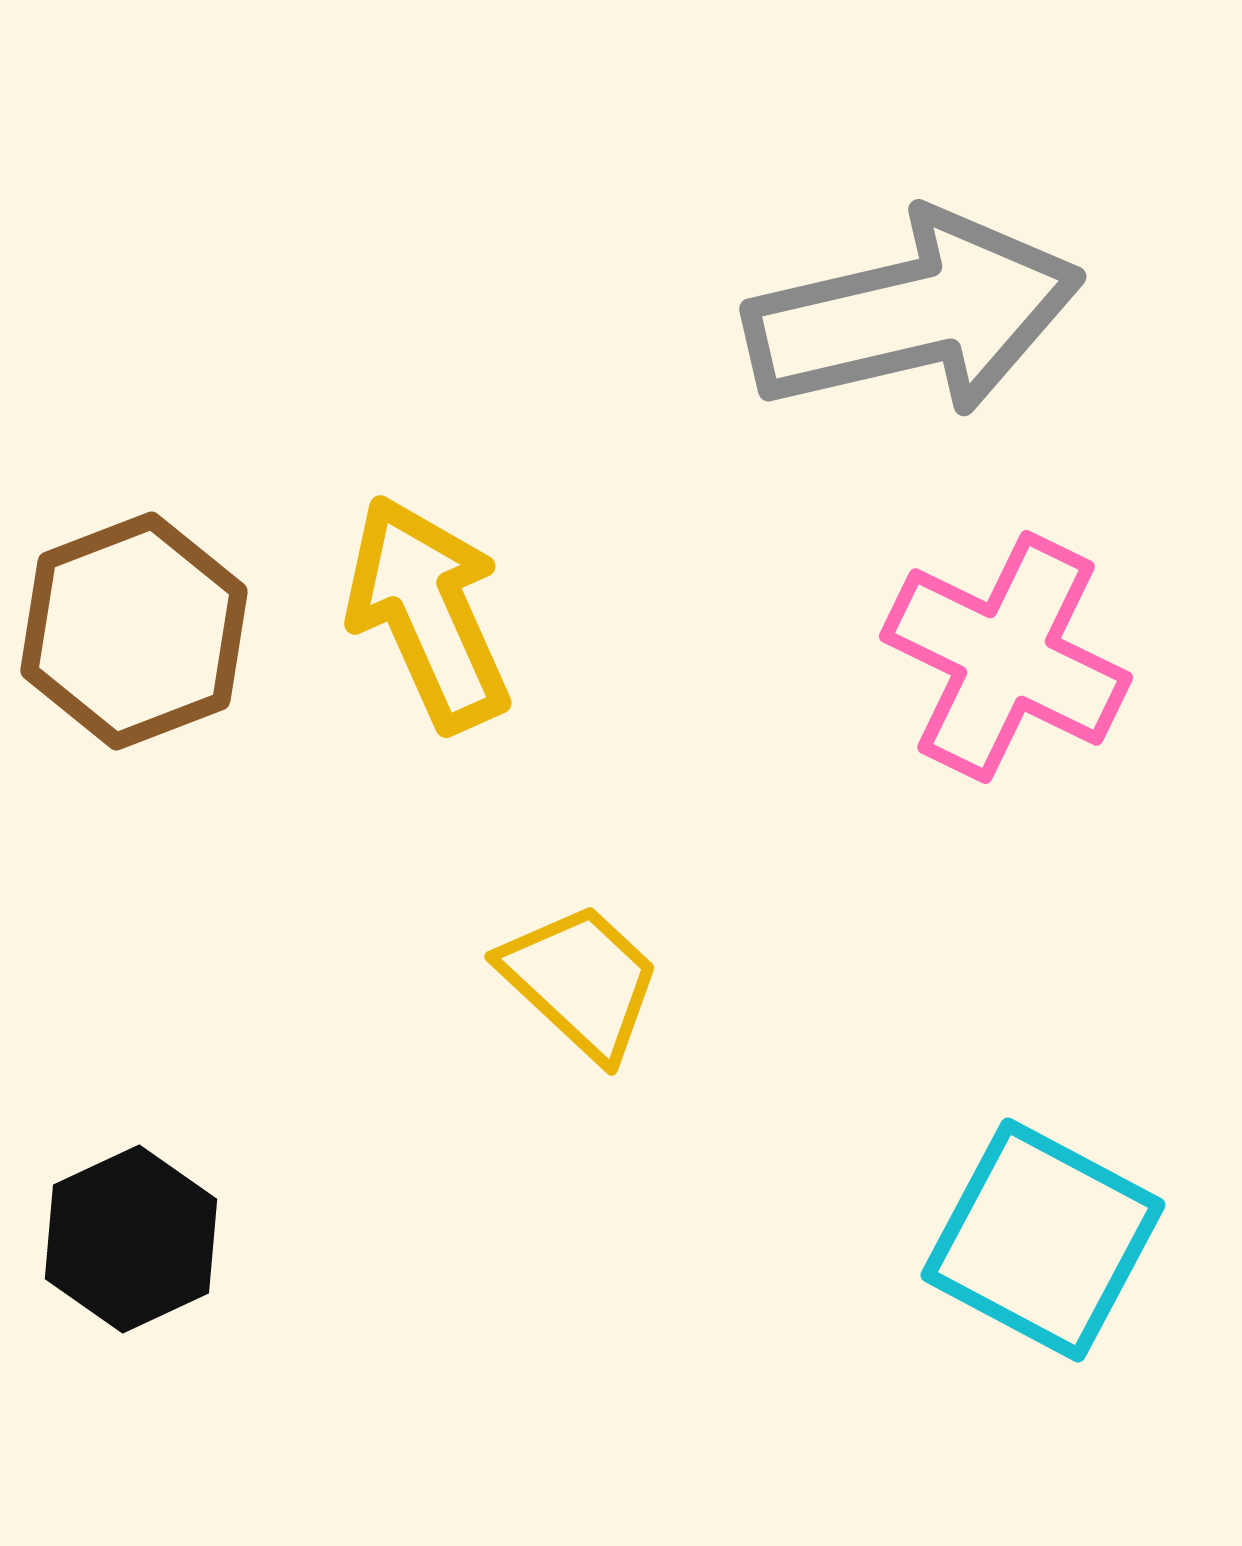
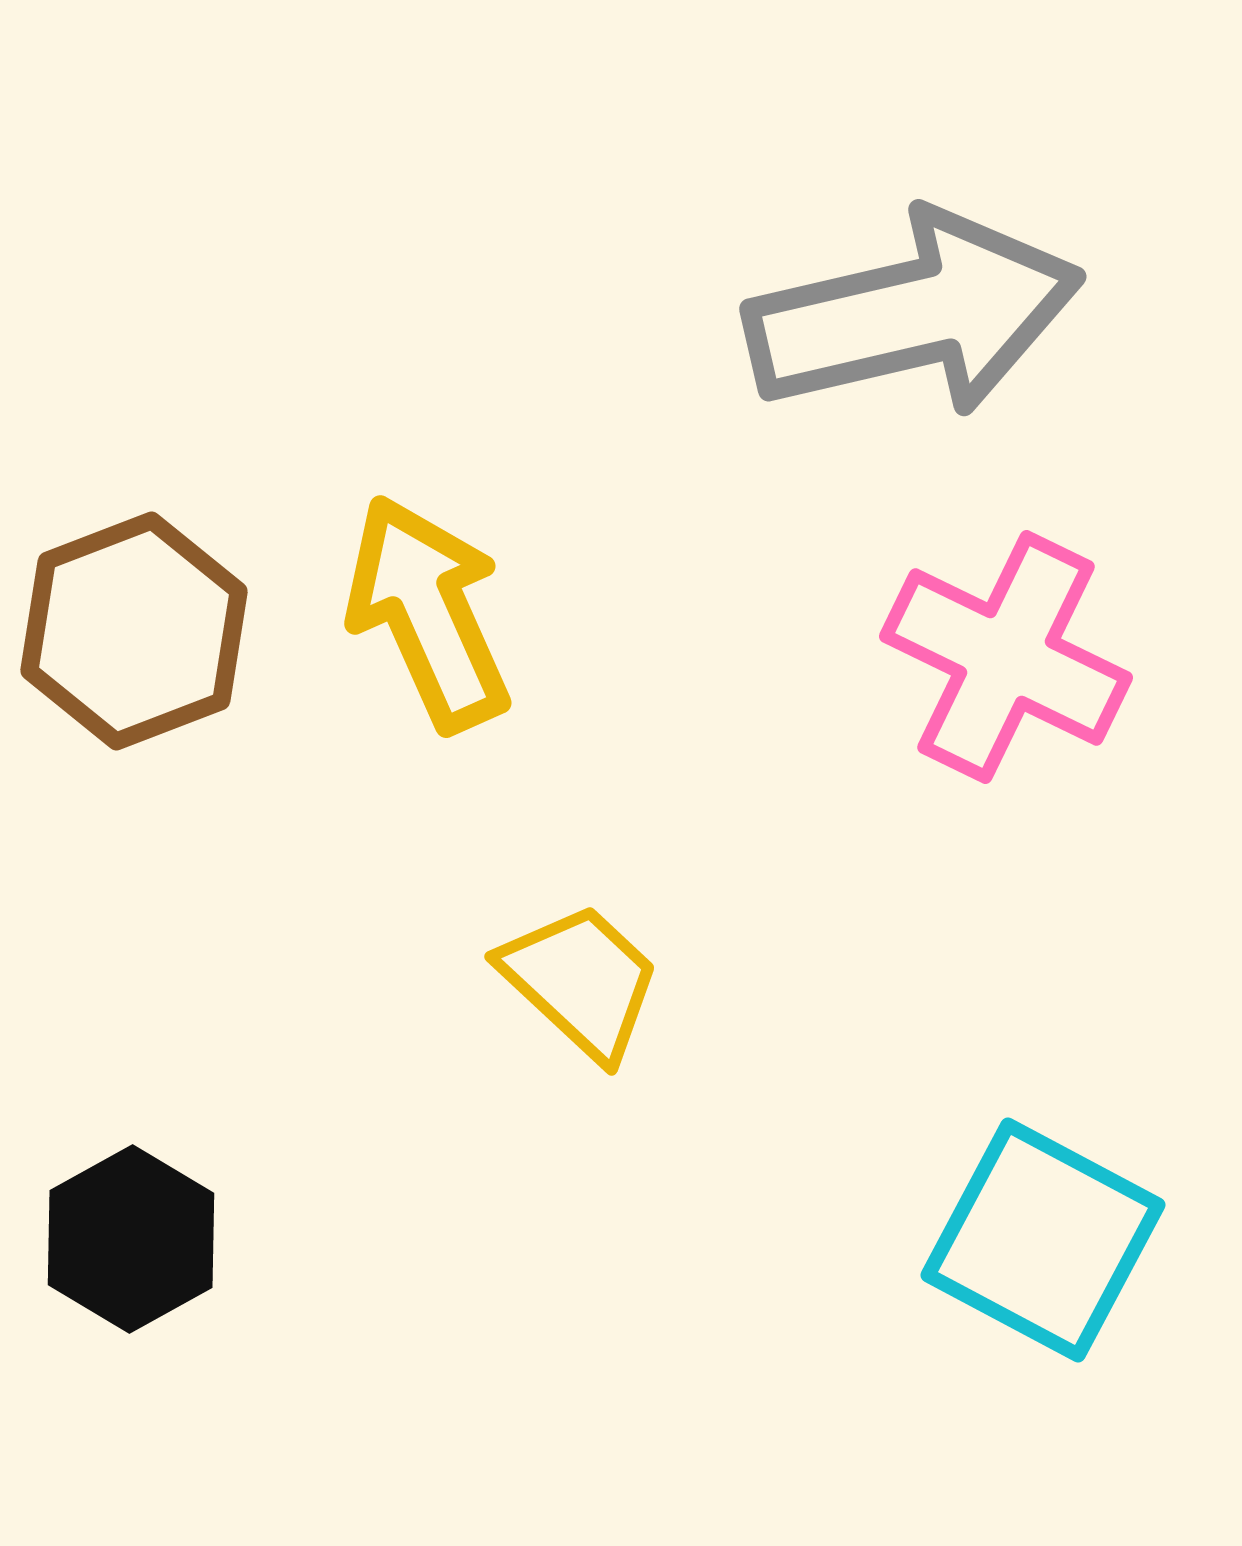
black hexagon: rotated 4 degrees counterclockwise
